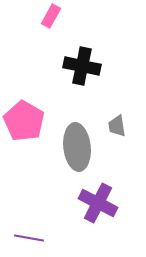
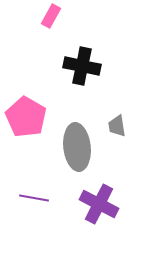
pink pentagon: moved 2 px right, 4 px up
purple cross: moved 1 px right, 1 px down
purple line: moved 5 px right, 40 px up
